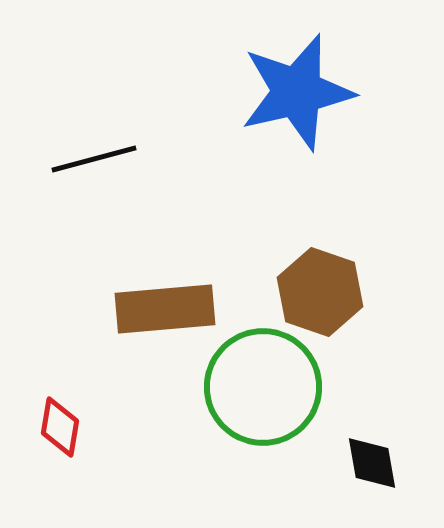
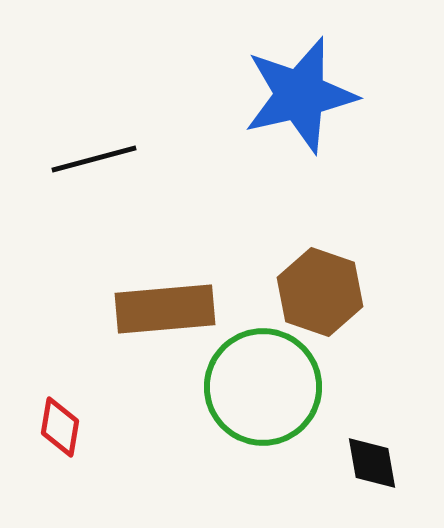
blue star: moved 3 px right, 3 px down
